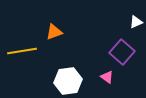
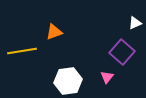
white triangle: moved 1 px left, 1 px down
pink triangle: rotated 32 degrees clockwise
